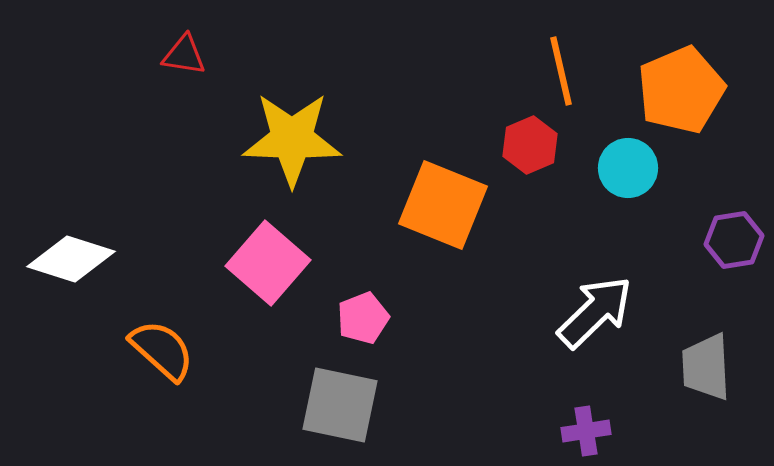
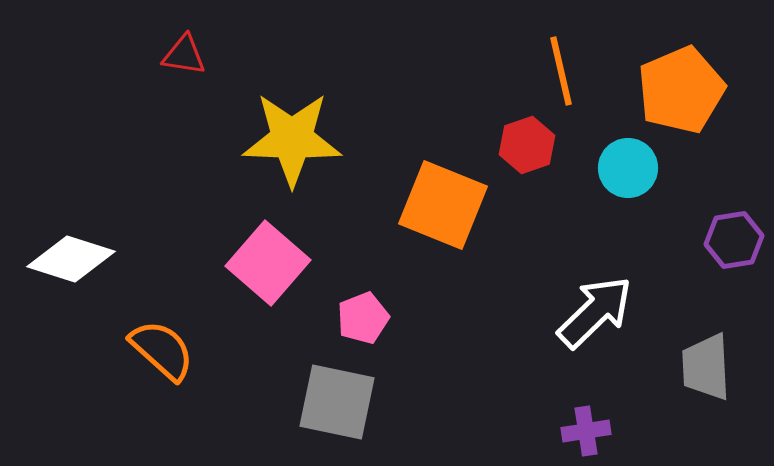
red hexagon: moved 3 px left; rotated 4 degrees clockwise
gray square: moved 3 px left, 3 px up
